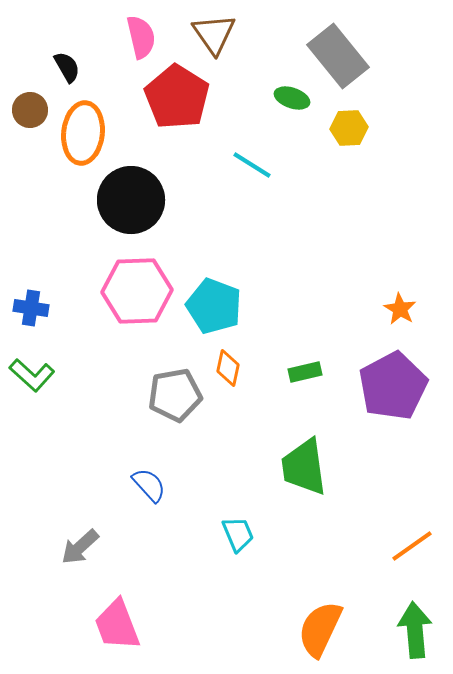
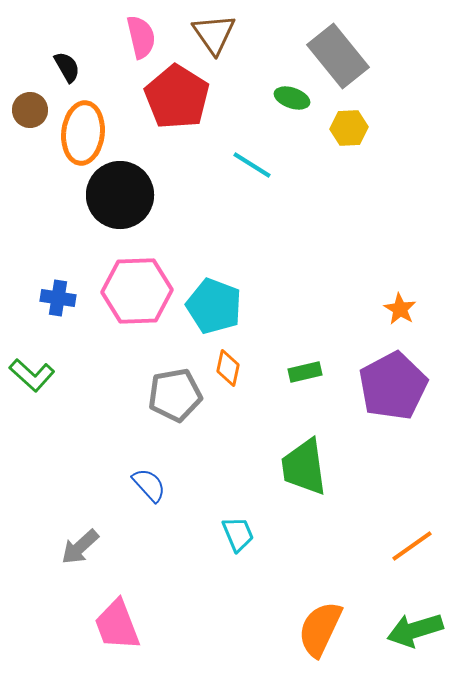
black circle: moved 11 px left, 5 px up
blue cross: moved 27 px right, 10 px up
green arrow: rotated 102 degrees counterclockwise
